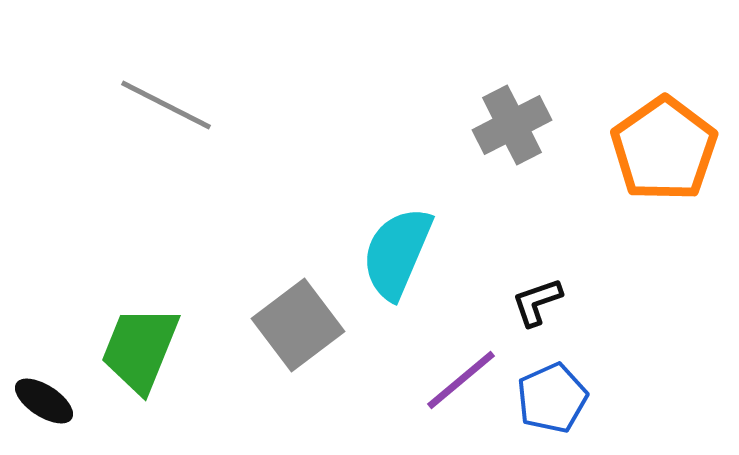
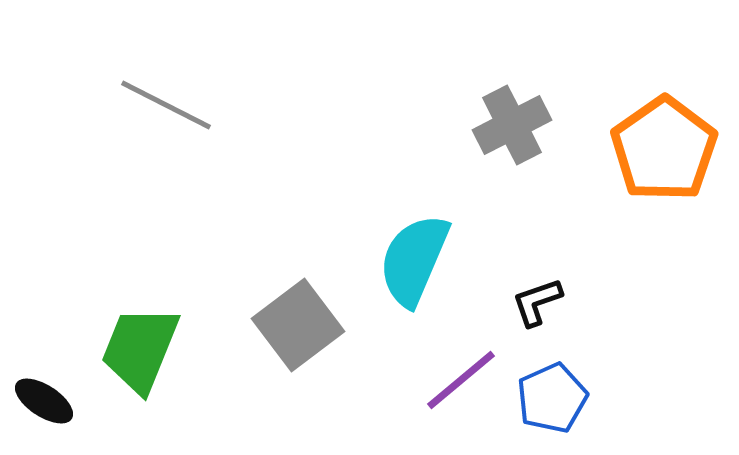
cyan semicircle: moved 17 px right, 7 px down
